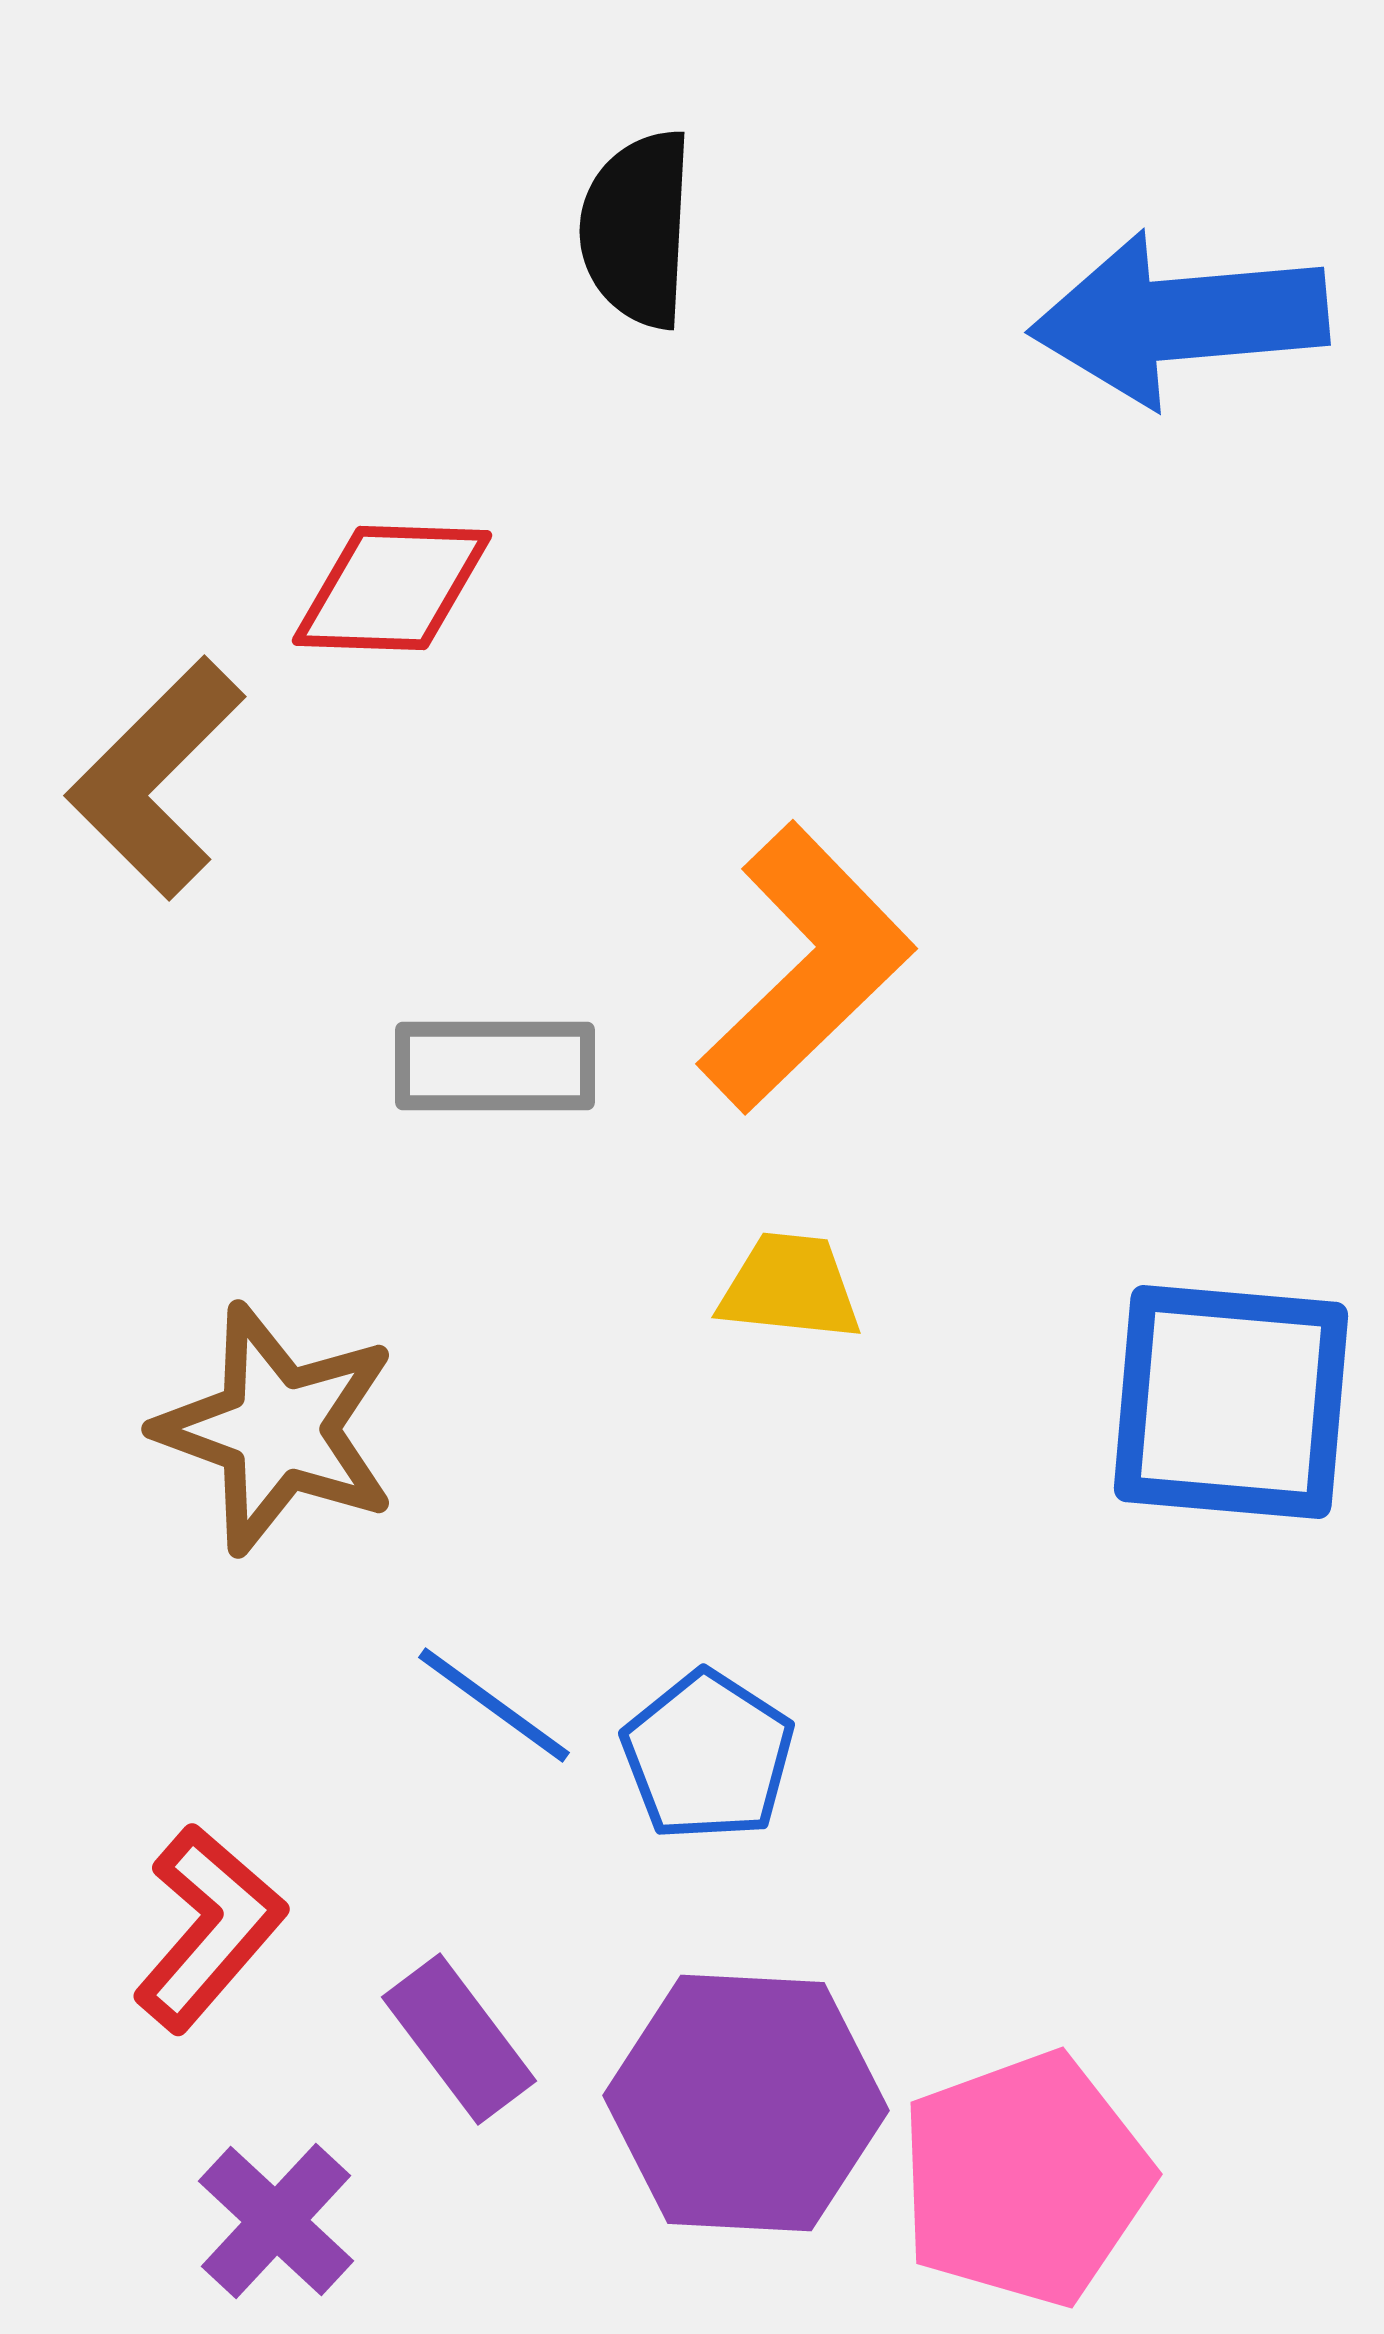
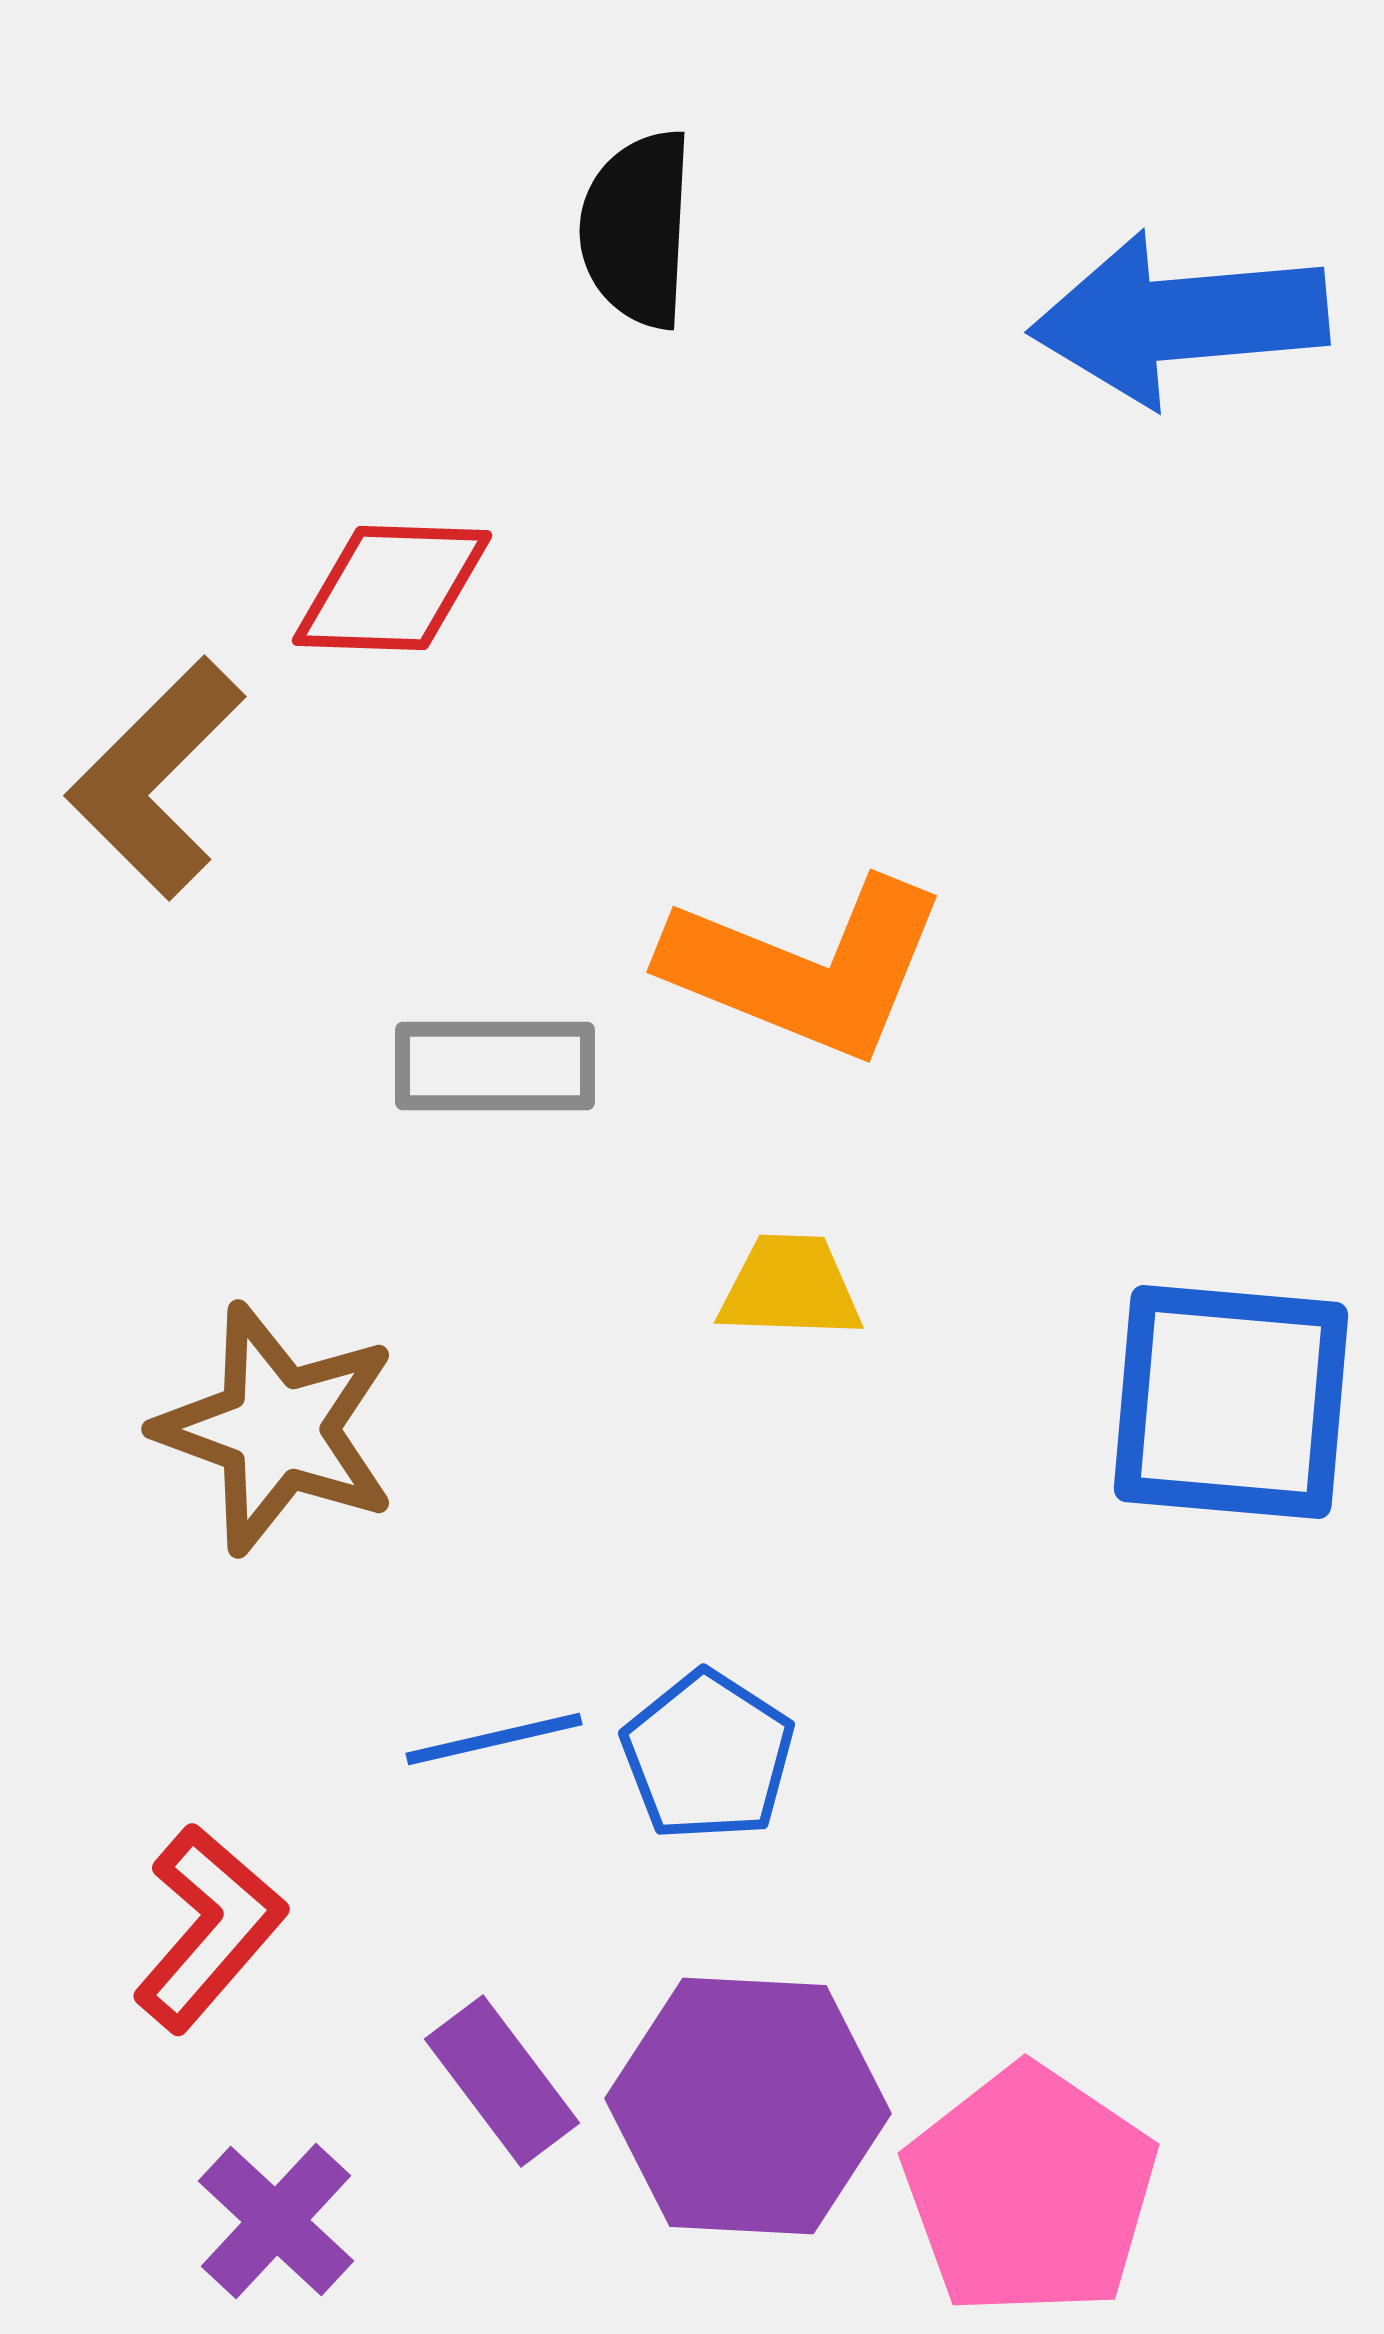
orange L-shape: rotated 66 degrees clockwise
yellow trapezoid: rotated 4 degrees counterclockwise
blue line: moved 34 px down; rotated 49 degrees counterclockwise
purple rectangle: moved 43 px right, 42 px down
purple hexagon: moved 2 px right, 3 px down
pink pentagon: moved 5 px right, 12 px down; rotated 18 degrees counterclockwise
